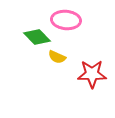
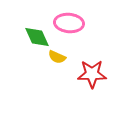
pink ellipse: moved 3 px right, 3 px down
green diamond: rotated 20 degrees clockwise
